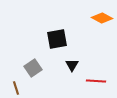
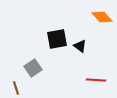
orange diamond: moved 1 px up; rotated 20 degrees clockwise
black triangle: moved 8 px right, 19 px up; rotated 24 degrees counterclockwise
red line: moved 1 px up
